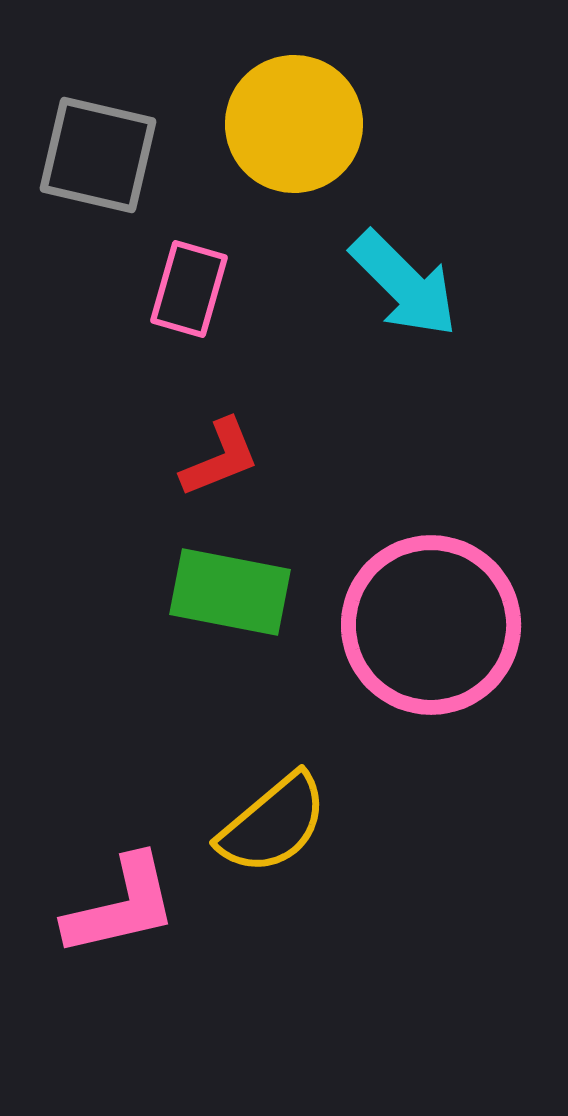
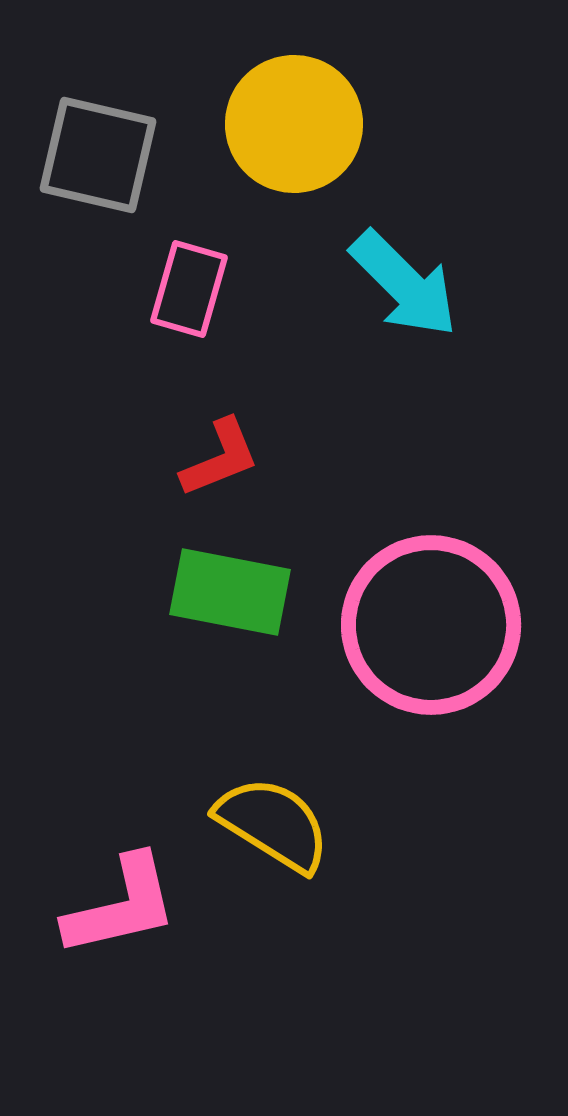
yellow semicircle: rotated 108 degrees counterclockwise
